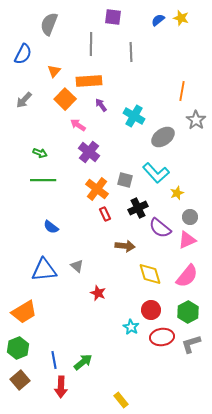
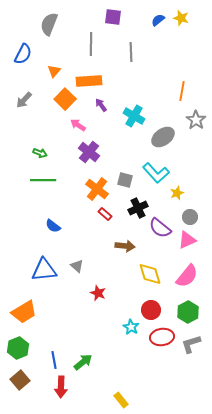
red rectangle at (105, 214): rotated 24 degrees counterclockwise
blue semicircle at (51, 227): moved 2 px right, 1 px up
